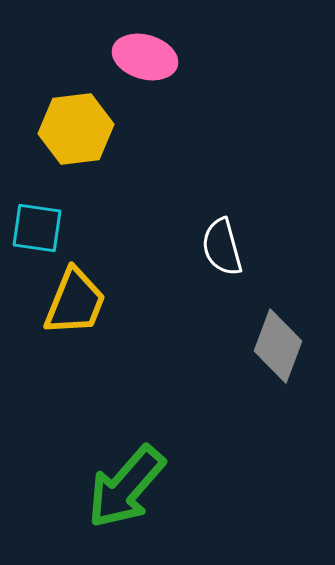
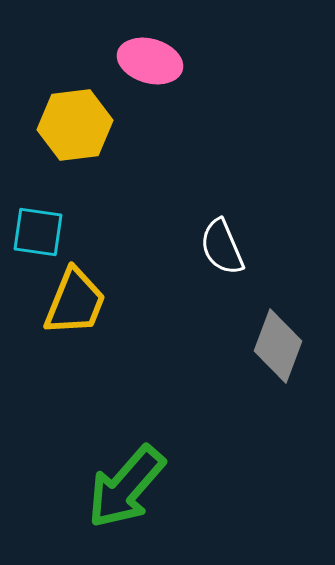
pink ellipse: moved 5 px right, 4 px down
yellow hexagon: moved 1 px left, 4 px up
cyan square: moved 1 px right, 4 px down
white semicircle: rotated 8 degrees counterclockwise
